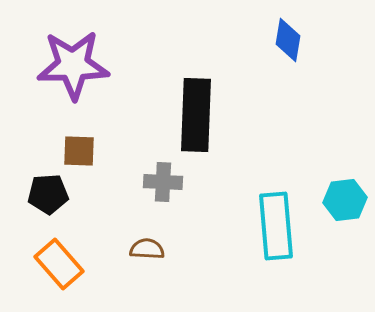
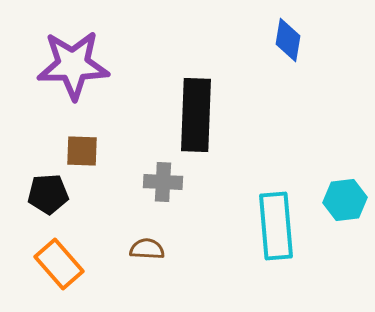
brown square: moved 3 px right
